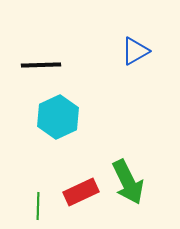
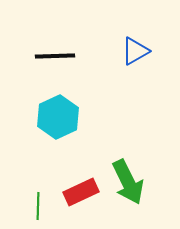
black line: moved 14 px right, 9 px up
